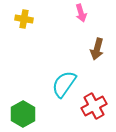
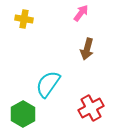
pink arrow: rotated 126 degrees counterclockwise
brown arrow: moved 10 px left
cyan semicircle: moved 16 px left
red cross: moved 3 px left, 2 px down
